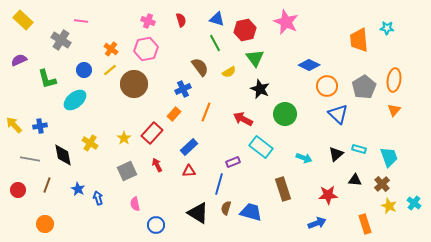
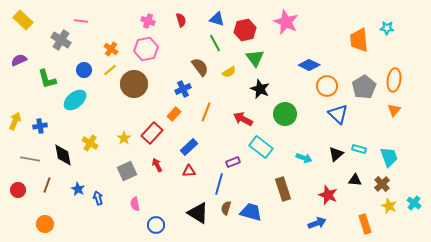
yellow arrow at (14, 125): moved 1 px right, 4 px up; rotated 66 degrees clockwise
red star at (328, 195): rotated 24 degrees clockwise
